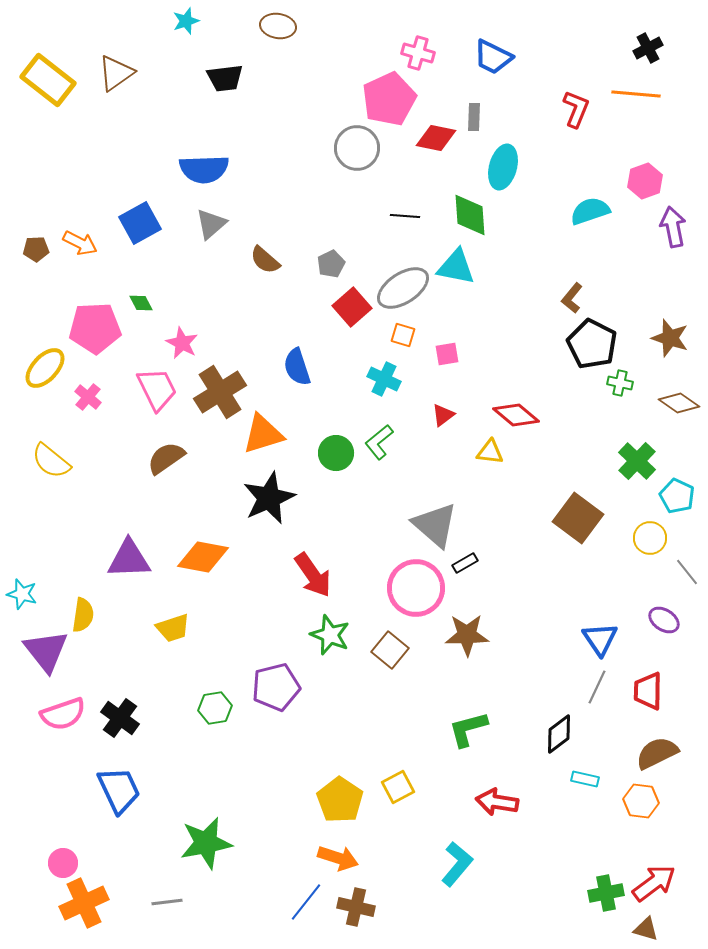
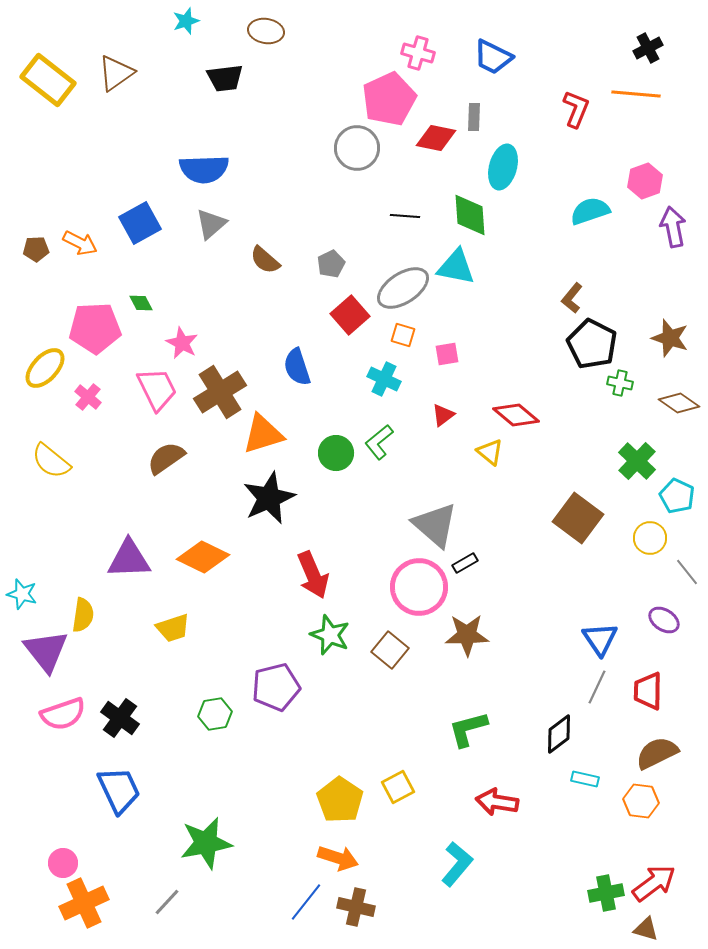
brown ellipse at (278, 26): moved 12 px left, 5 px down
red square at (352, 307): moved 2 px left, 8 px down
yellow triangle at (490, 452): rotated 32 degrees clockwise
orange diamond at (203, 557): rotated 15 degrees clockwise
red arrow at (313, 575): rotated 12 degrees clockwise
pink circle at (416, 588): moved 3 px right, 1 px up
green hexagon at (215, 708): moved 6 px down
gray line at (167, 902): rotated 40 degrees counterclockwise
